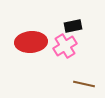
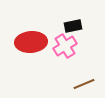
brown line: rotated 35 degrees counterclockwise
